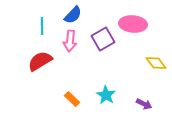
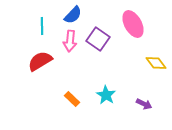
pink ellipse: rotated 56 degrees clockwise
purple square: moved 5 px left; rotated 25 degrees counterclockwise
